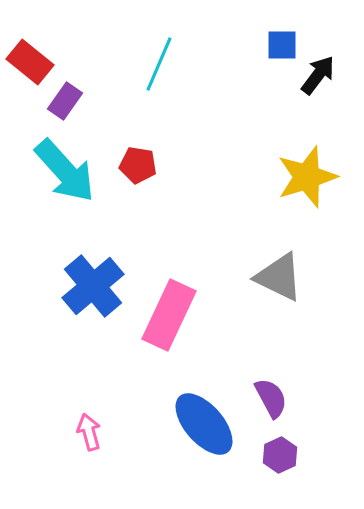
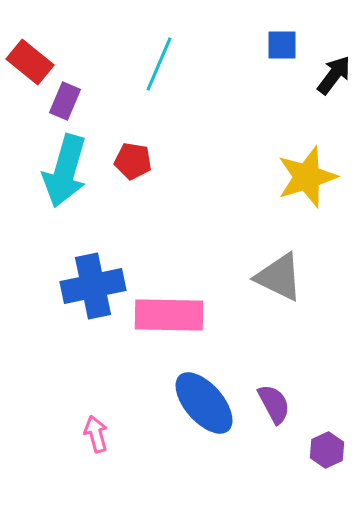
black arrow: moved 16 px right
purple rectangle: rotated 12 degrees counterclockwise
red pentagon: moved 5 px left, 4 px up
cyan arrow: rotated 58 degrees clockwise
blue cross: rotated 28 degrees clockwise
pink rectangle: rotated 66 degrees clockwise
purple semicircle: moved 3 px right, 6 px down
blue ellipse: moved 21 px up
pink arrow: moved 7 px right, 2 px down
purple hexagon: moved 47 px right, 5 px up
